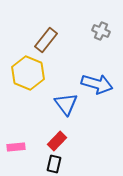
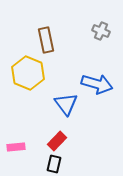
brown rectangle: rotated 50 degrees counterclockwise
